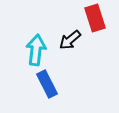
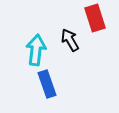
black arrow: rotated 100 degrees clockwise
blue rectangle: rotated 8 degrees clockwise
